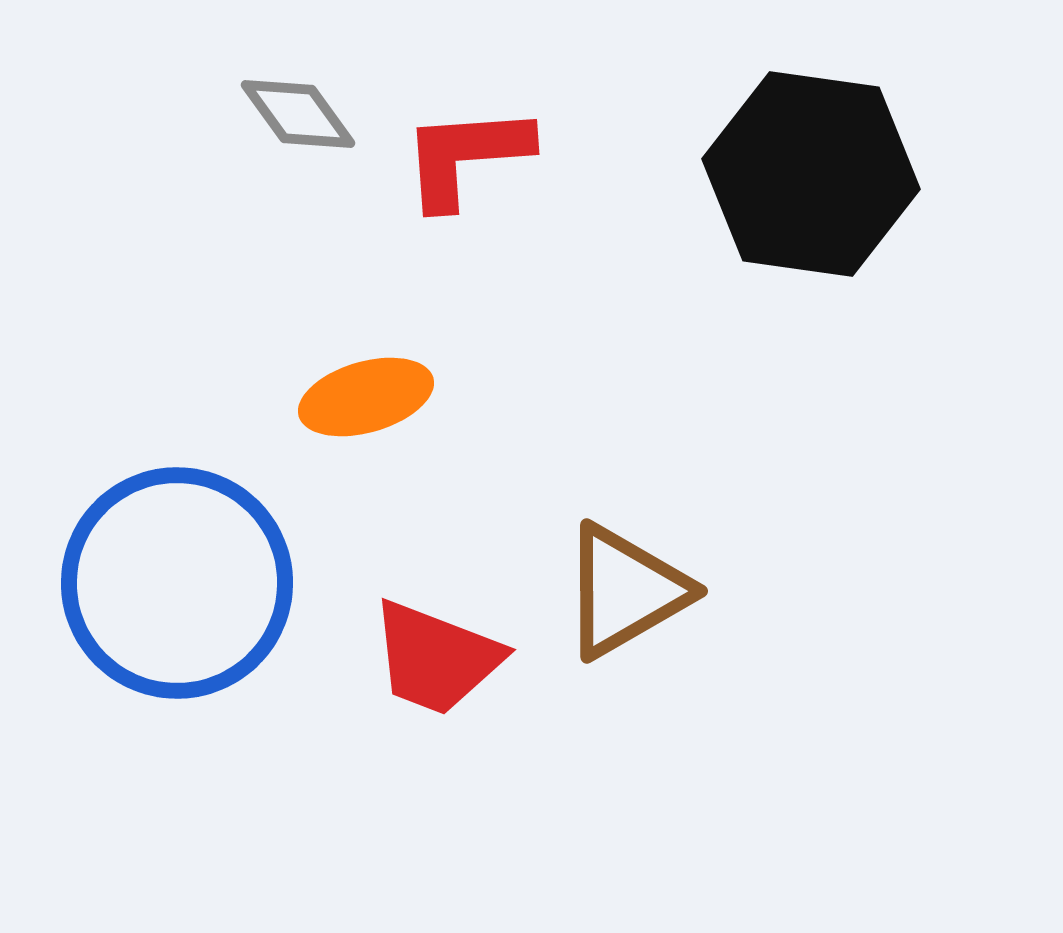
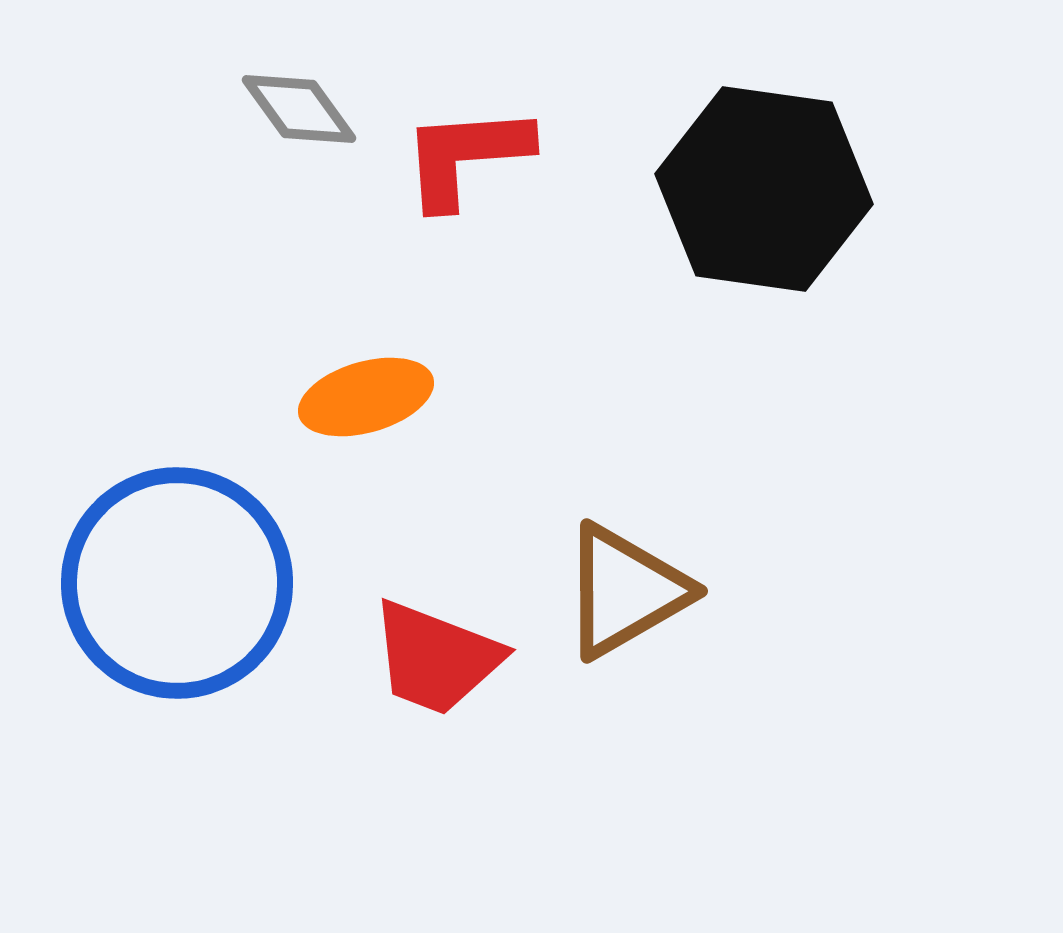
gray diamond: moved 1 px right, 5 px up
black hexagon: moved 47 px left, 15 px down
